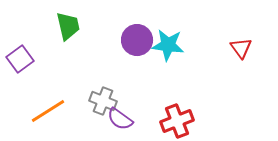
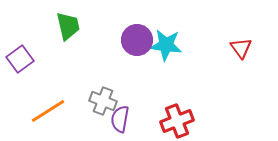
cyan star: moved 2 px left
purple semicircle: rotated 64 degrees clockwise
